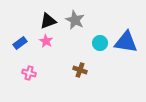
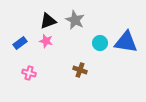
pink star: rotated 16 degrees counterclockwise
